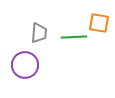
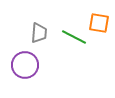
green line: rotated 30 degrees clockwise
